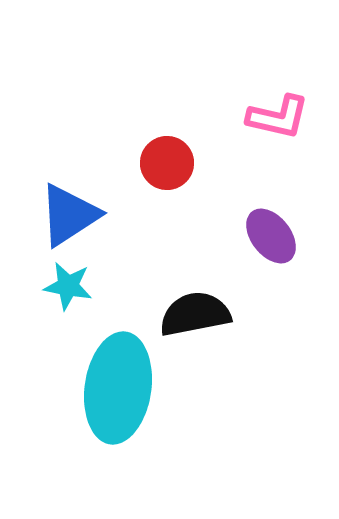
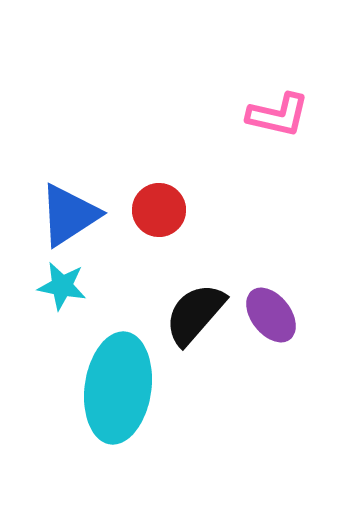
pink L-shape: moved 2 px up
red circle: moved 8 px left, 47 px down
purple ellipse: moved 79 px down
cyan star: moved 6 px left
black semicircle: rotated 38 degrees counterclockwise
